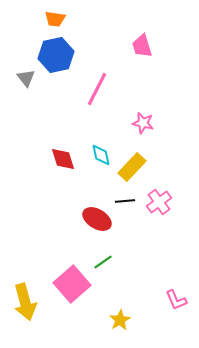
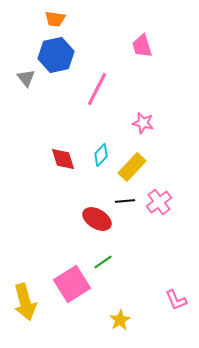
cyan diamond: rotated 55 degrees clockwise
pink square: rotated 9 degrees clockwise
